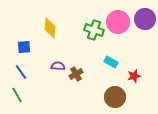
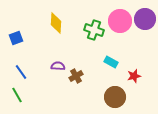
pink circle: moved 2 px right, 1 px up
yellow diamond: moved 6 px right, 5 px up
blue square: moved 8 px left, 9 px up; rotated 16 degrees counterclockwise
brown cross: moved 2 px down
